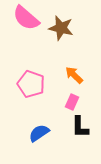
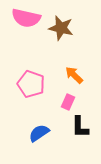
pink semicircle: rotated 28 degrees counterclockwise
pink rectangle: moved 4 px left
